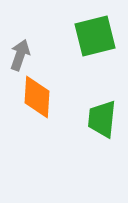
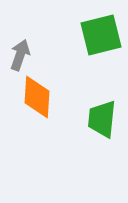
green square: moved 6 px right, 1 px up
